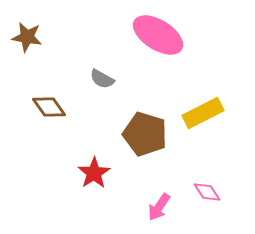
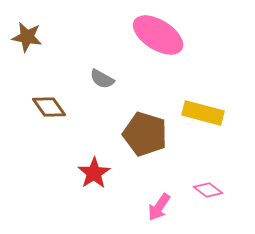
yellow rectangle: rotated 42 degrees clockwise
pink diamond: moved 1 px right, 2 px up; rotated 20 degrees counterclockwise
